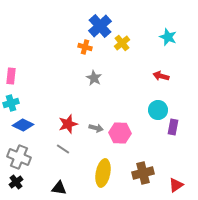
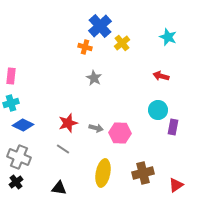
red star: moved 1 px up
